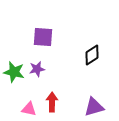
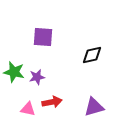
black diamond: rotated 20 degrees clockwise
purple star: moved 8 px down
red arrow: rotated 78 degrees clockwise
pink triangle: moved 1 px left
